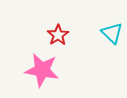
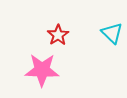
pink star: rotated 8 degrees counterclockwise
